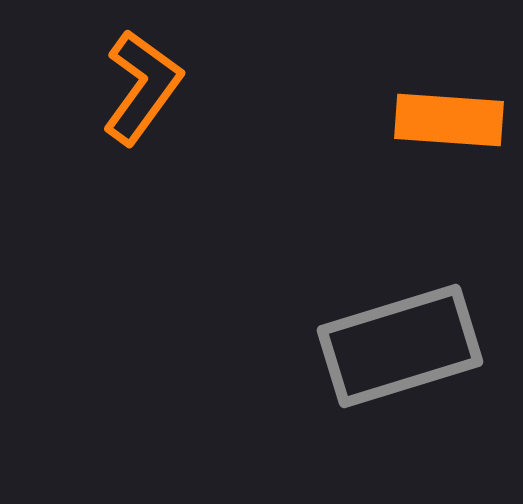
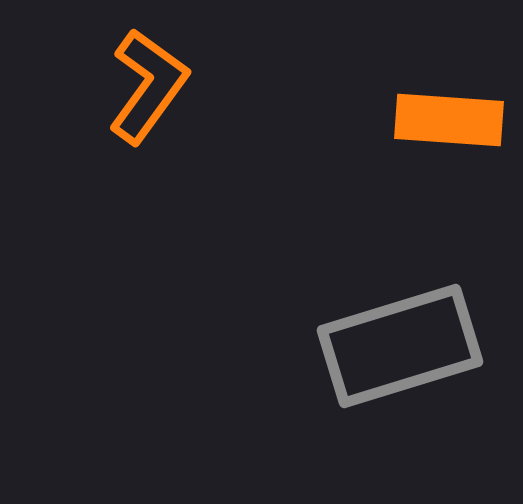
orange L-shape: moved 6 px right, 1 px up
